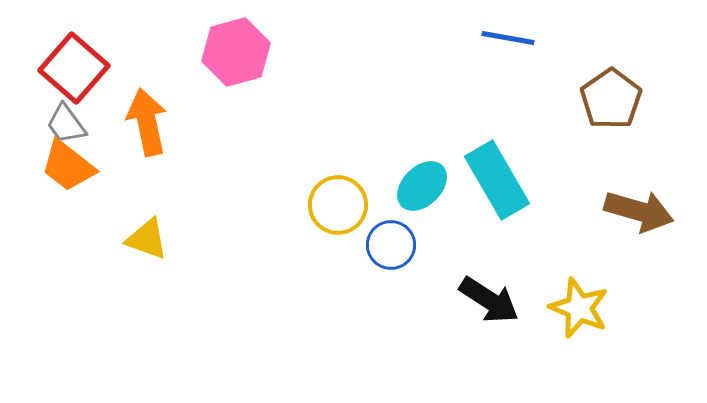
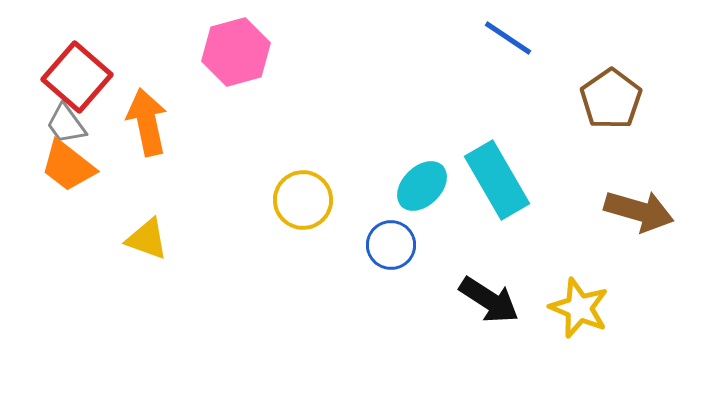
blue line: rotated 24 degrees clockwise
red square: moved 3 px right, 9 px down
yellow circle: moved 35 px left, 5 px up
